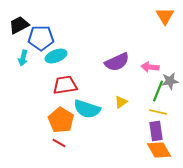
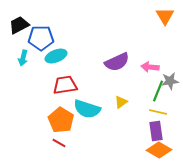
orange diamond: rotated 30 degrees counterclockwise
